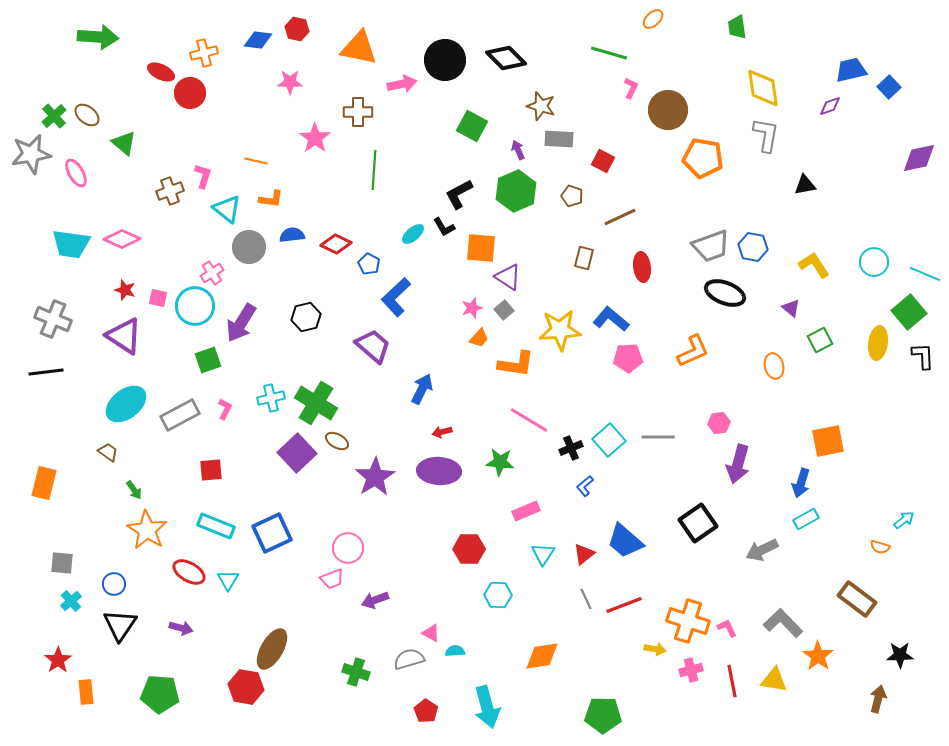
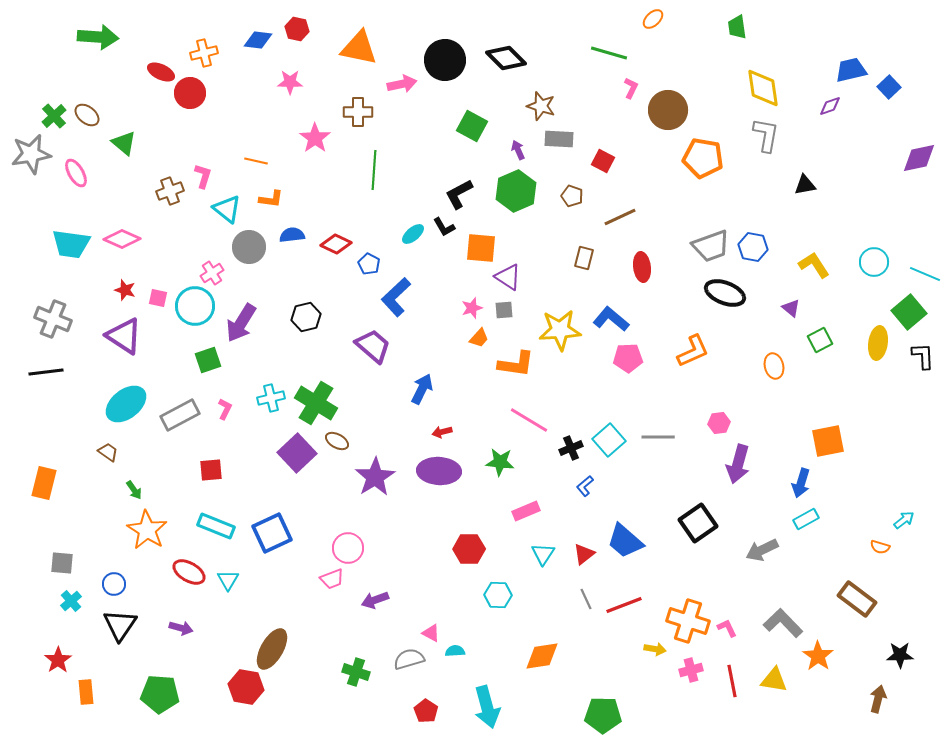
gray square at (504, 310): rotated 36 degrees clockwise
